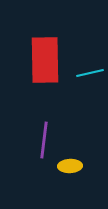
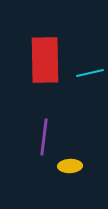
purple line: moved 3 px up
